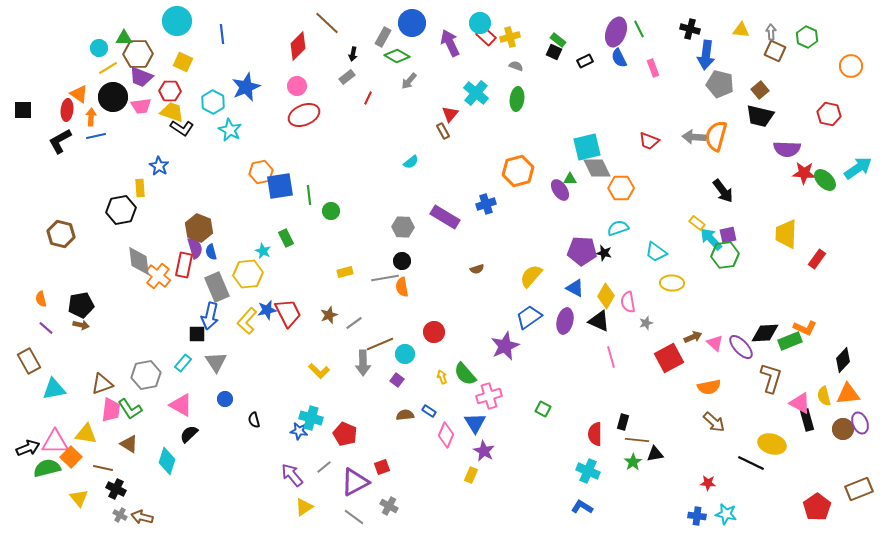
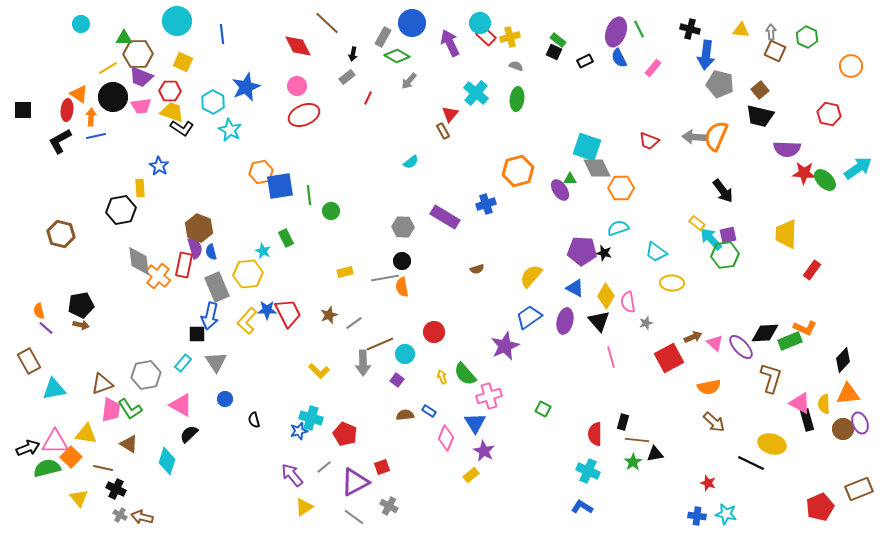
red diamond at (298, 46): rotated 72 degrees counterclockwise
cyan circle at (99, 48): moved 18 px left, 24 px up
pink rectangle at (653, 68): rotated 60 degrees clockwise
orange semicircle at (716, 136): rotated 8 degrees clockwise
cyan square at (587, 147): rotated 32 degrees clockwise
red rectangle at (817, 259): moved 5 px left, 11 px down
orange semicircle at (41, 299): moved 2 px left, 12 px down
blue star at (267, 310): rotated 12 degrees clockwise
black triangle at (599, 321): rotated 25 degrees clockwise
yellow semicircle at (824, 396): moved 8 px down; rotated 12 degrees clockwise
blue star at (299, 431): rotated 24 degrees counterclockwise
pink diamond at (446, 435): moved 3 px down
yellow rectangle at (471, 475): rotated 28 degrees clockwise
red star at (708, 483): rotated 14 degrees clockwise
red pentagon at (817, 507): moved 3 px right; rotated 12 degrees clockwise
